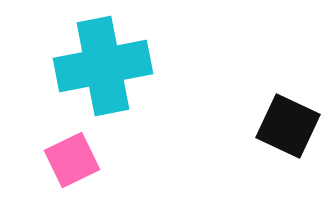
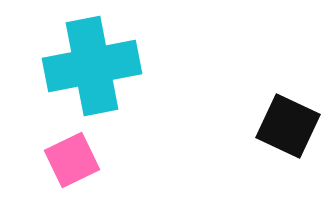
cyan cross: moved 11 px left
